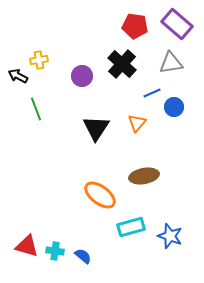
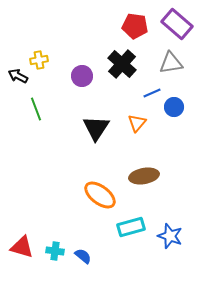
red triangle: moved 5 px left, 1 px down
